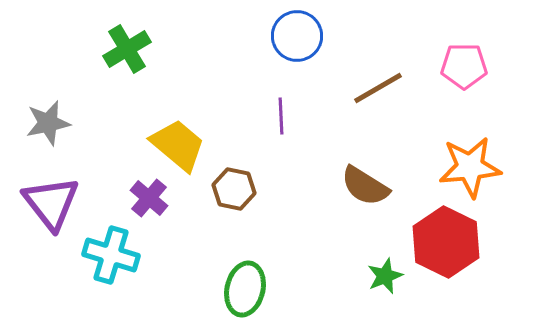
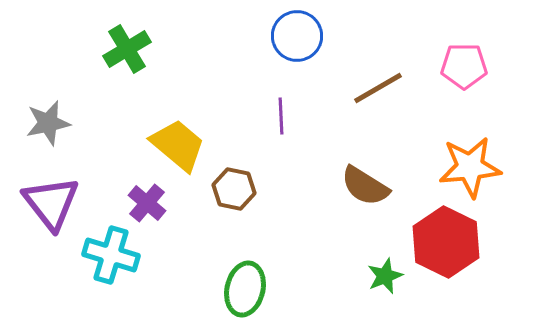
purple cross: moved 2 px left, 5 px down
